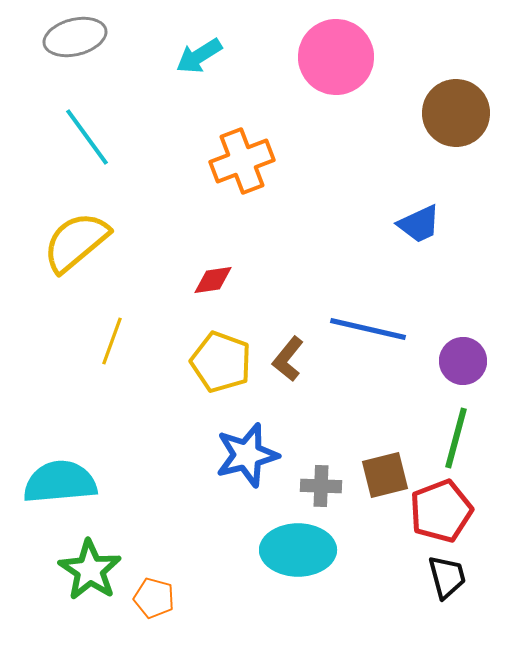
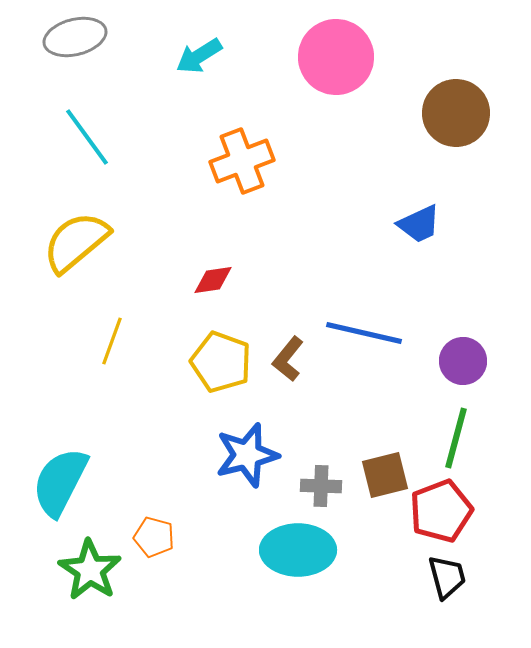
blue line: moved 4 px left, 4 px down
cyan semicircle: rotated 58 degrees counterclockwise
orange pentagon: moved 61 px up
